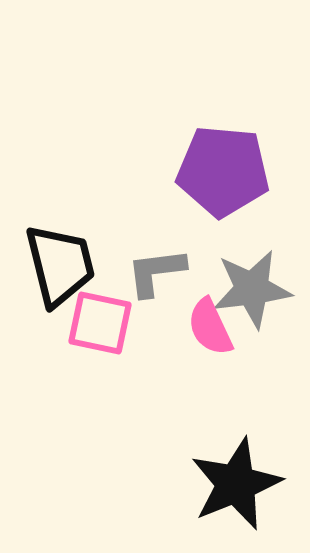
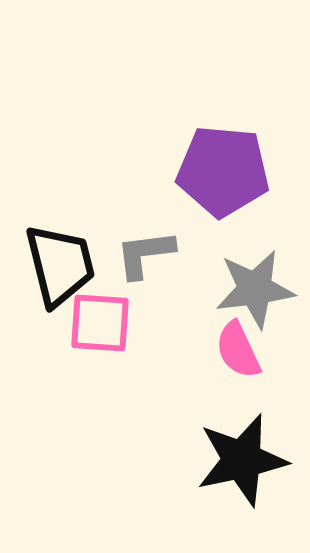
gray L-shape: moved 11 px left, 18 px up
gray star: moved 3 px right
pink square: rotated 8 degrees counterclockwise
pink semicircle: moved 28 px right, 23 px down
black star: moved 6 px right, 24 px up; rotated 10 degrees clockwise
